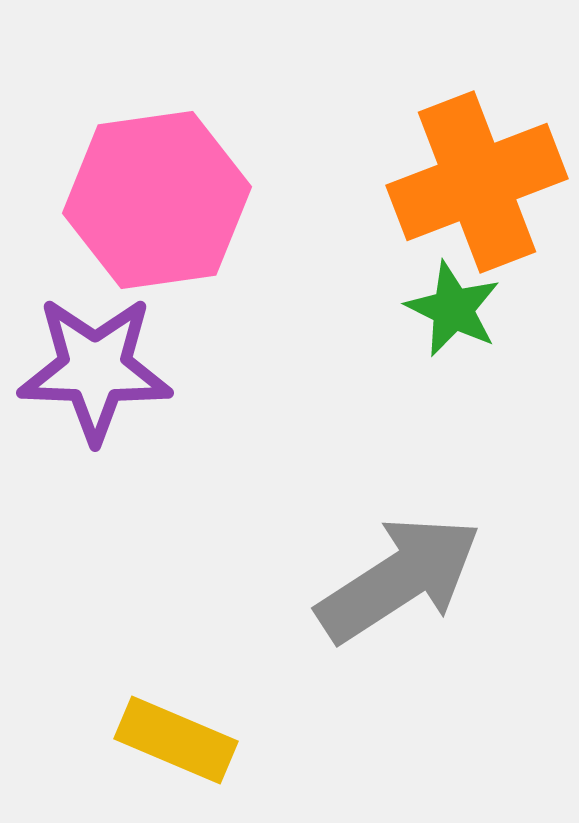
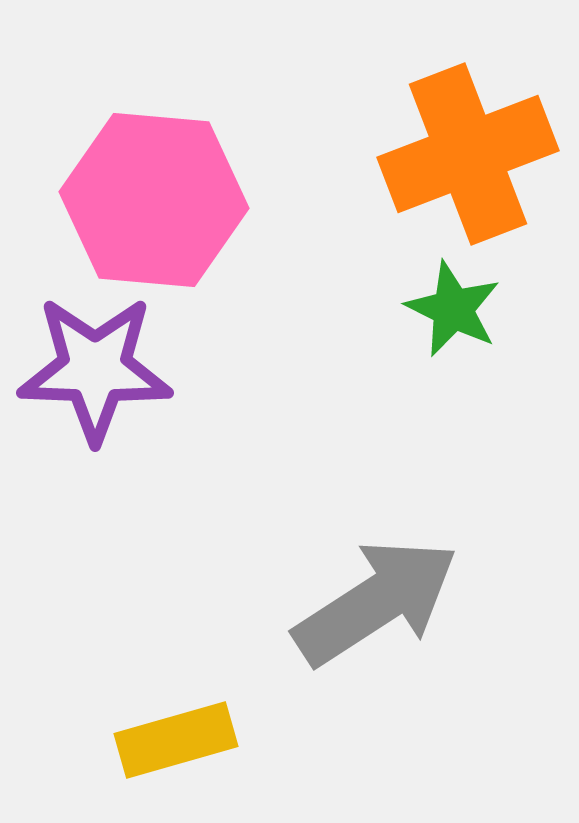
orange cross: moved 9 px left, 28 px up
pink hexagon: moved 3 px left; rotated 13 degrees clockwise
gray arrow: moved 23 px left, 23 px down
yellow rectangle: rotated 39 degrees counterclockwise
